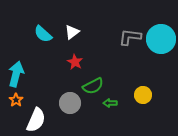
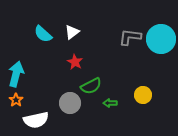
green semicircle: moved 2 px left
white semicircle: rotated 55 degrees clockwise
